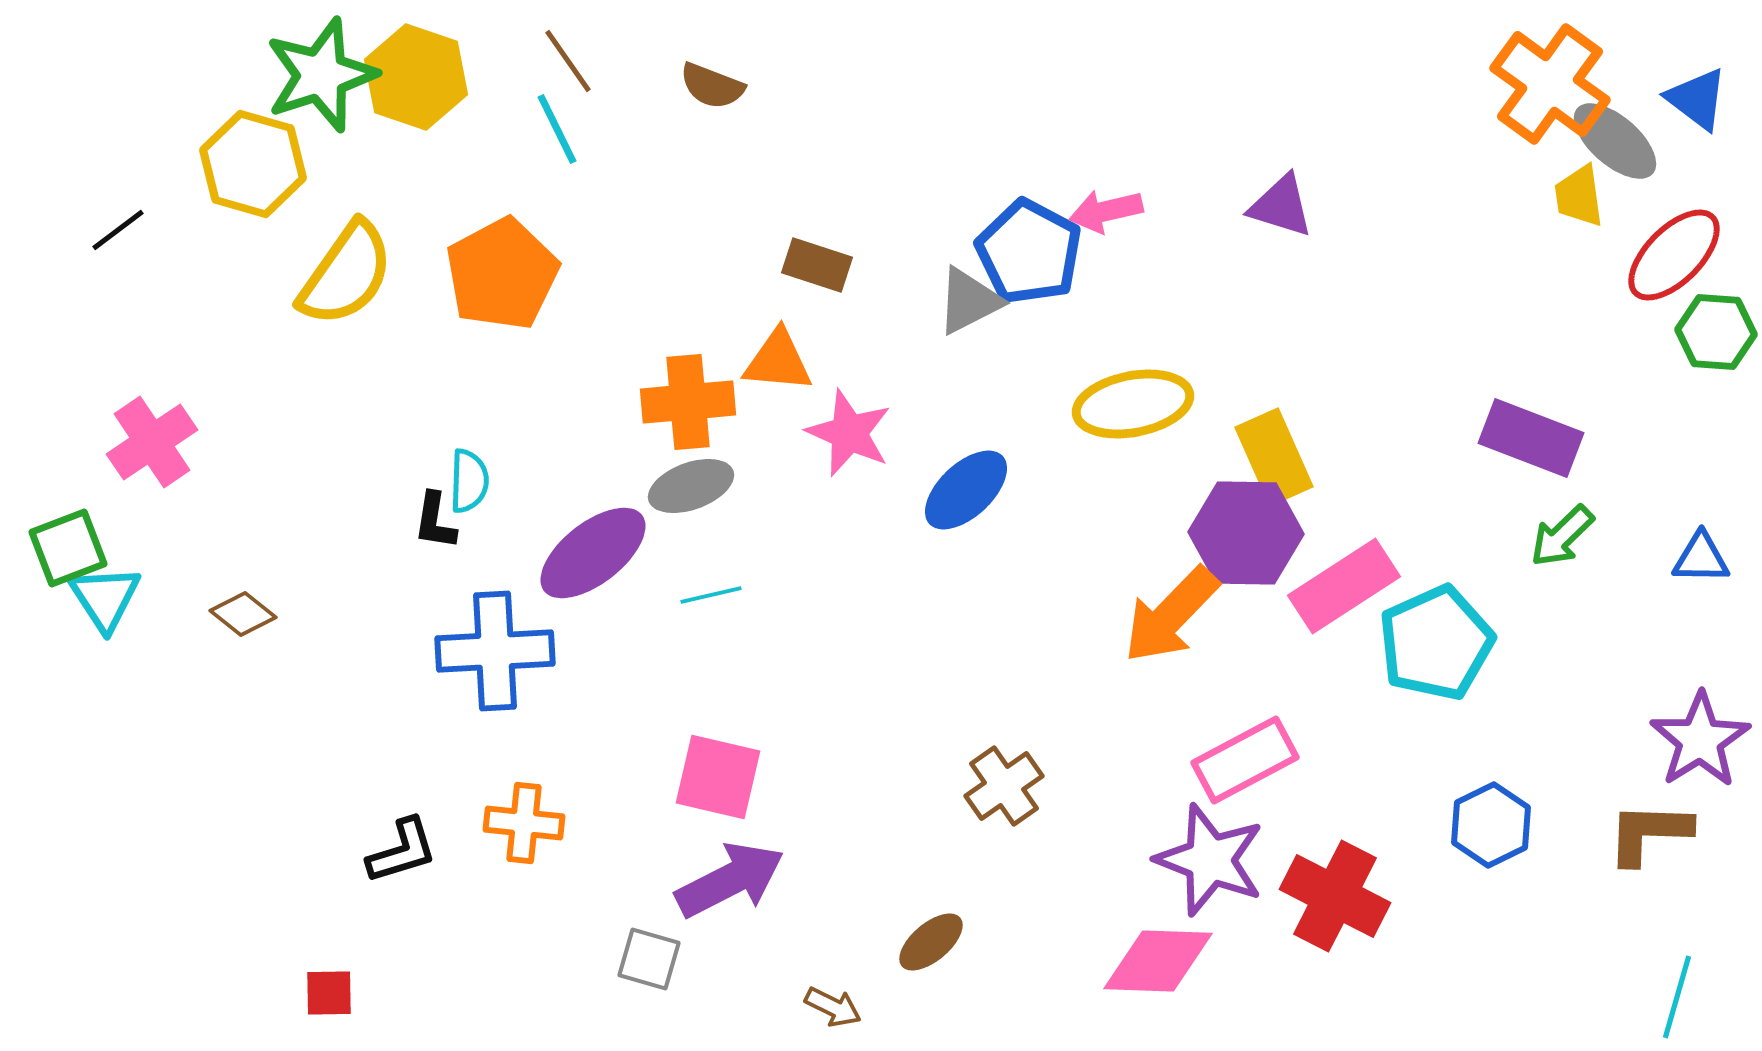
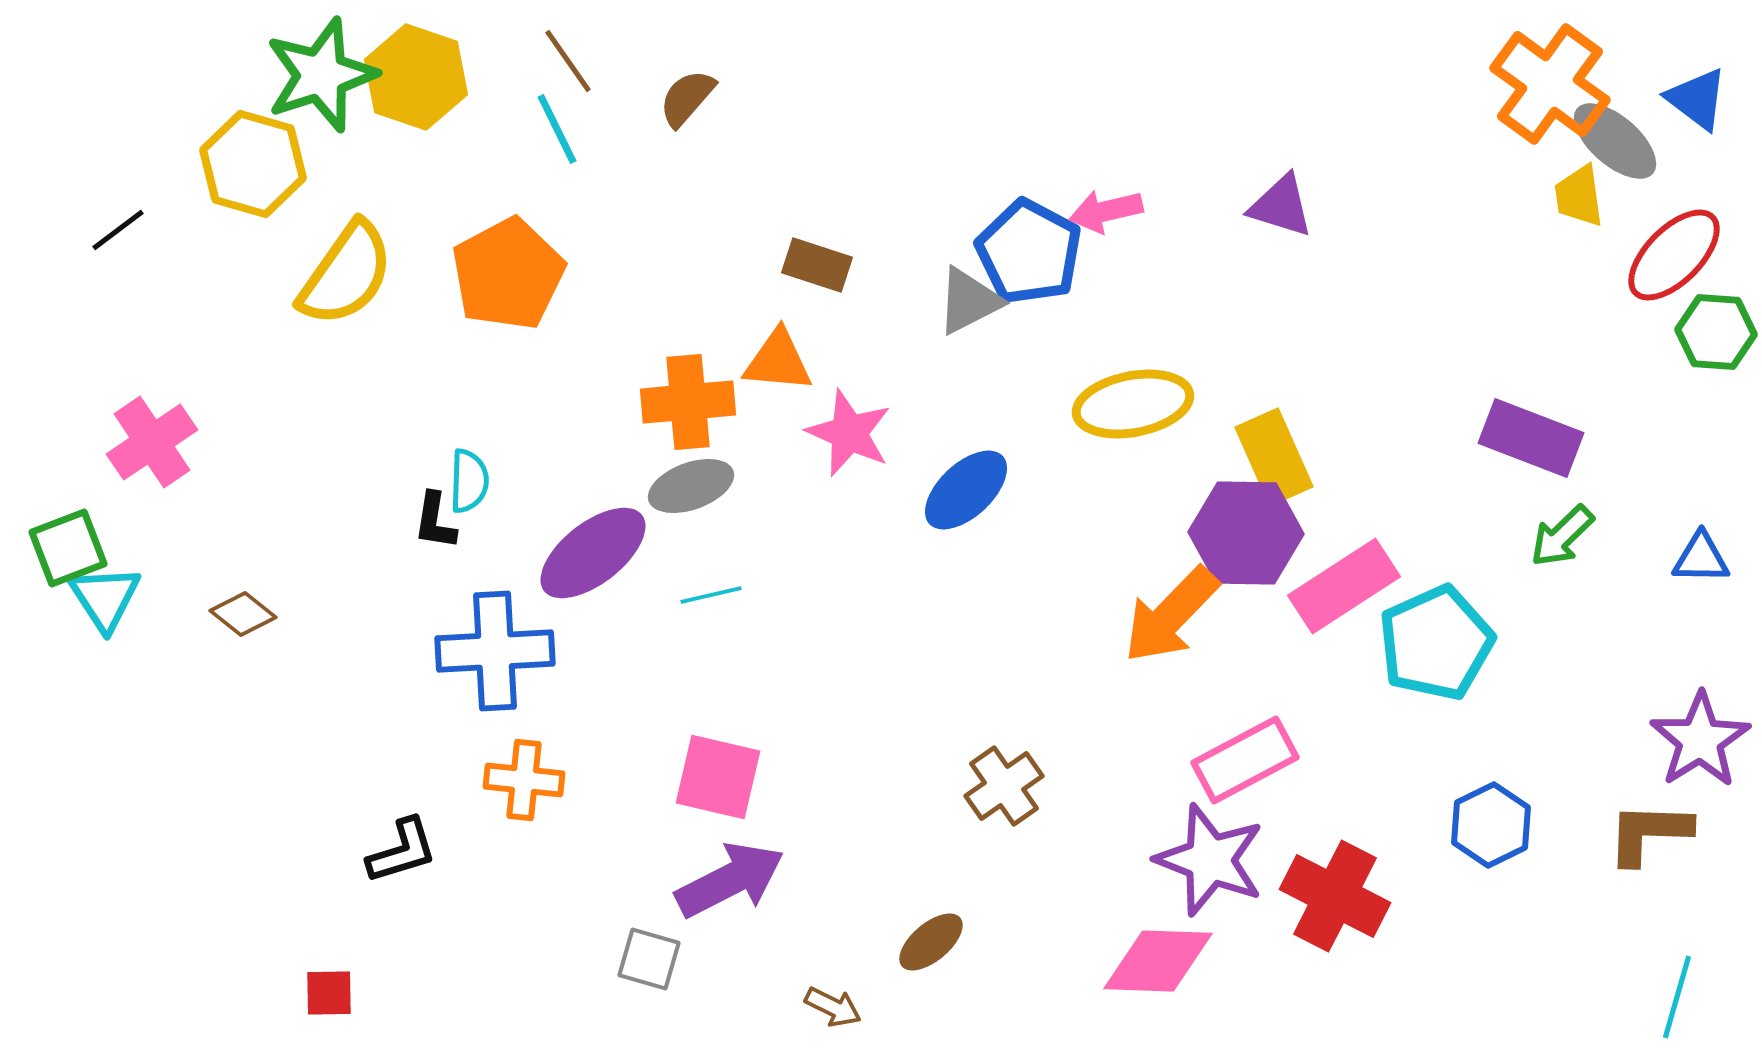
brown semicircle at (712, 86): moved 25 px left, 12 px down; rotated 110 degrees clockwise
orange pentagon at (502, 274): moved 6 px right
orange cross at (524, 823): moved 43 px up
